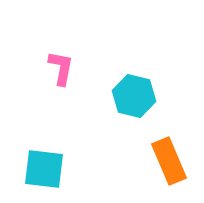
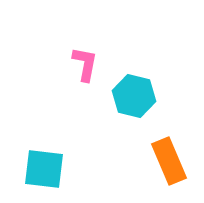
pink L-shape: moved 24 px right, 4 px up
